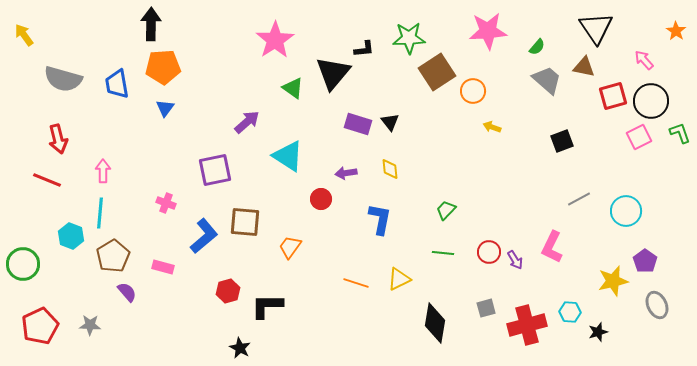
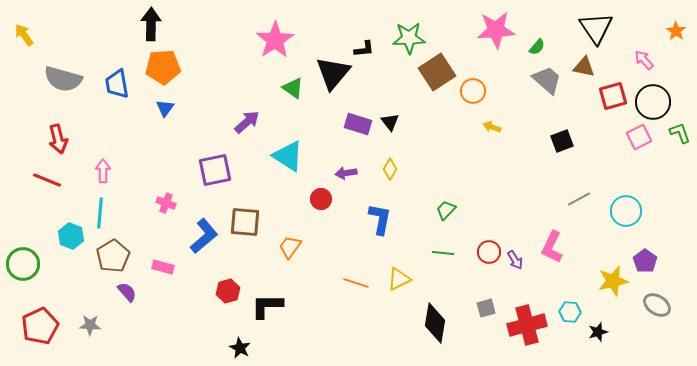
pink star at (488, 31): moved 8 px right, 1 px up
black circle at (651, 101): moved 2 px right, 1 px down
yellow diamond at (390, 169): rotated 35 degrees clockwise
gray ellipse at (657, 305): rotated 32 degrees counterclockwise
